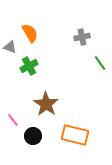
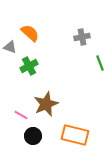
orange semicircle: rotated 18 degrees counterclockwise
green line: rotated 14 degrees clockwise
brown star: rotated 15 degrees clockwise
pink line: moved 8 px right, 5 px up; rotated 24 degrees counterclockwise
